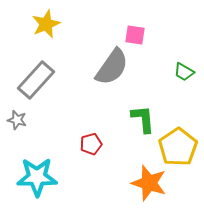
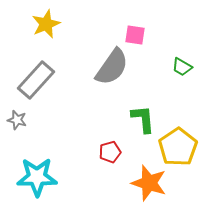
green trapezoid: moved 2 px left, 5 px up
red pentagon: moved 19 px right, 8 px down
